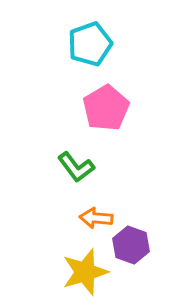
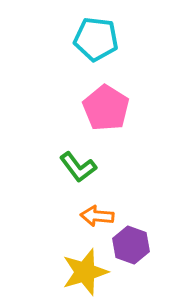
cyan pentagon: moved 6 px right, 5 px up; rotated 27 degrees clockwise
pink pentagon: rotated 9 degrees counterclockwise
green L-shape: moved 2 px right
orange arrow: moved 1 px right, 2 px up
